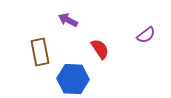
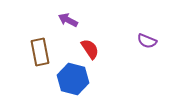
purple semicircle: moved 1 px right, 6 px down; rotated 60 degrees clockwise
red semicircle: moved 10 px left
blue hexagon: rotated 12 degrees clockwise
